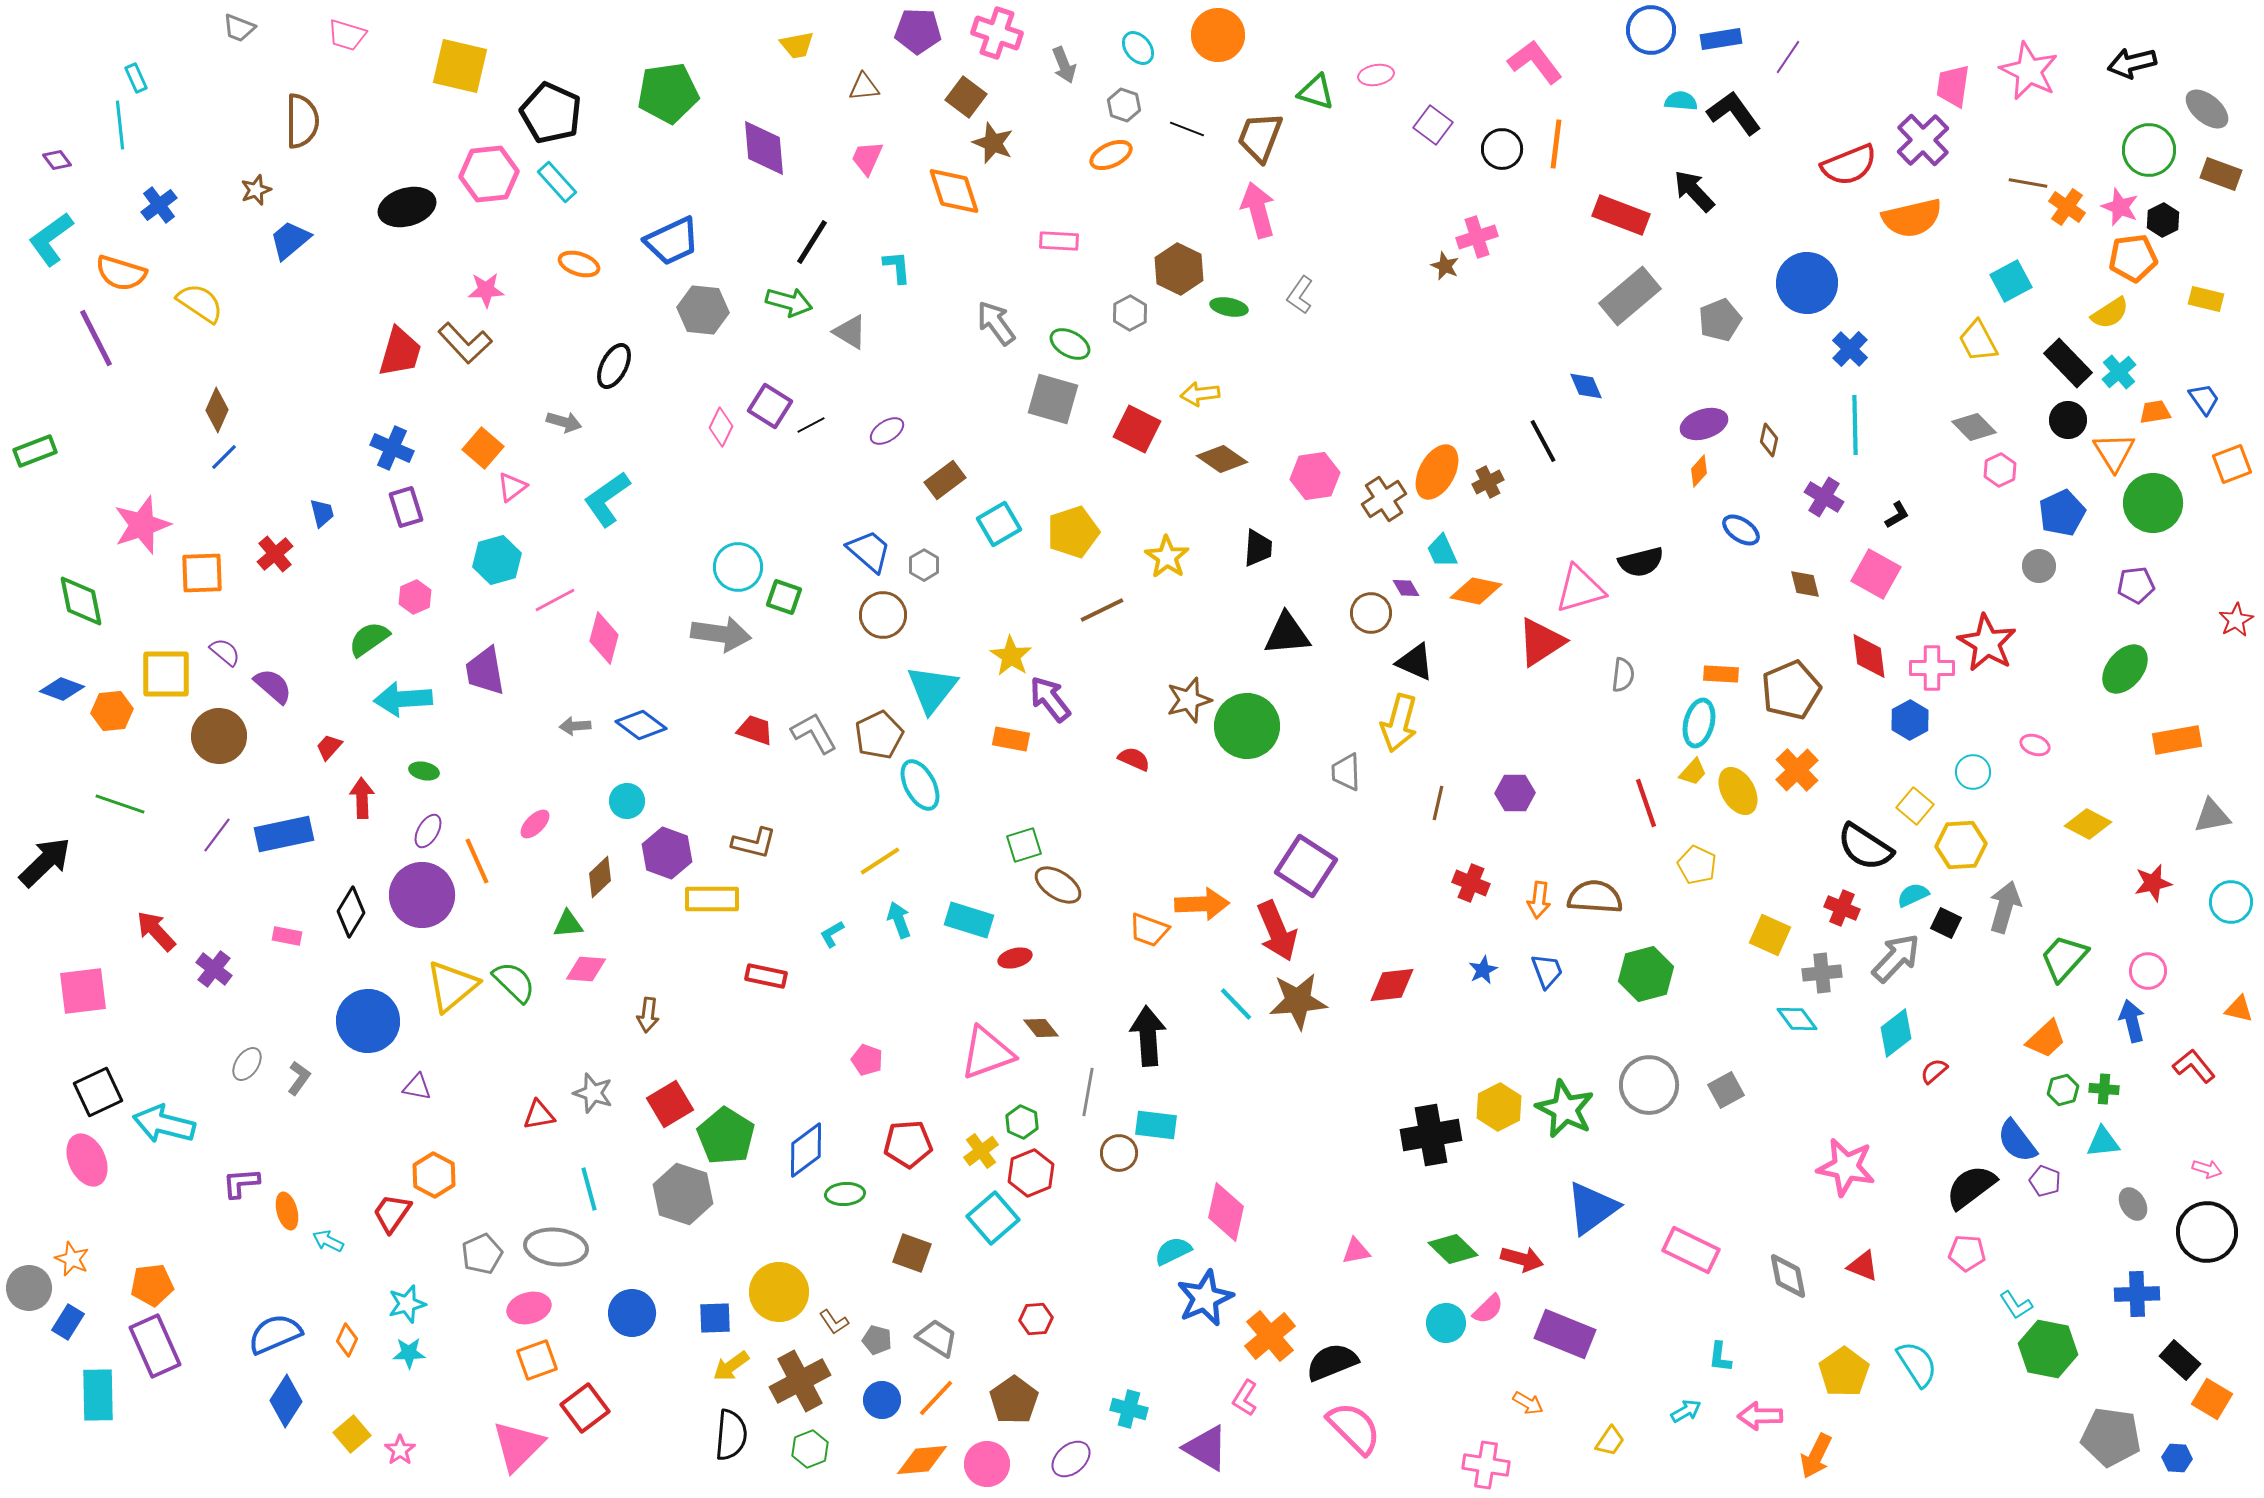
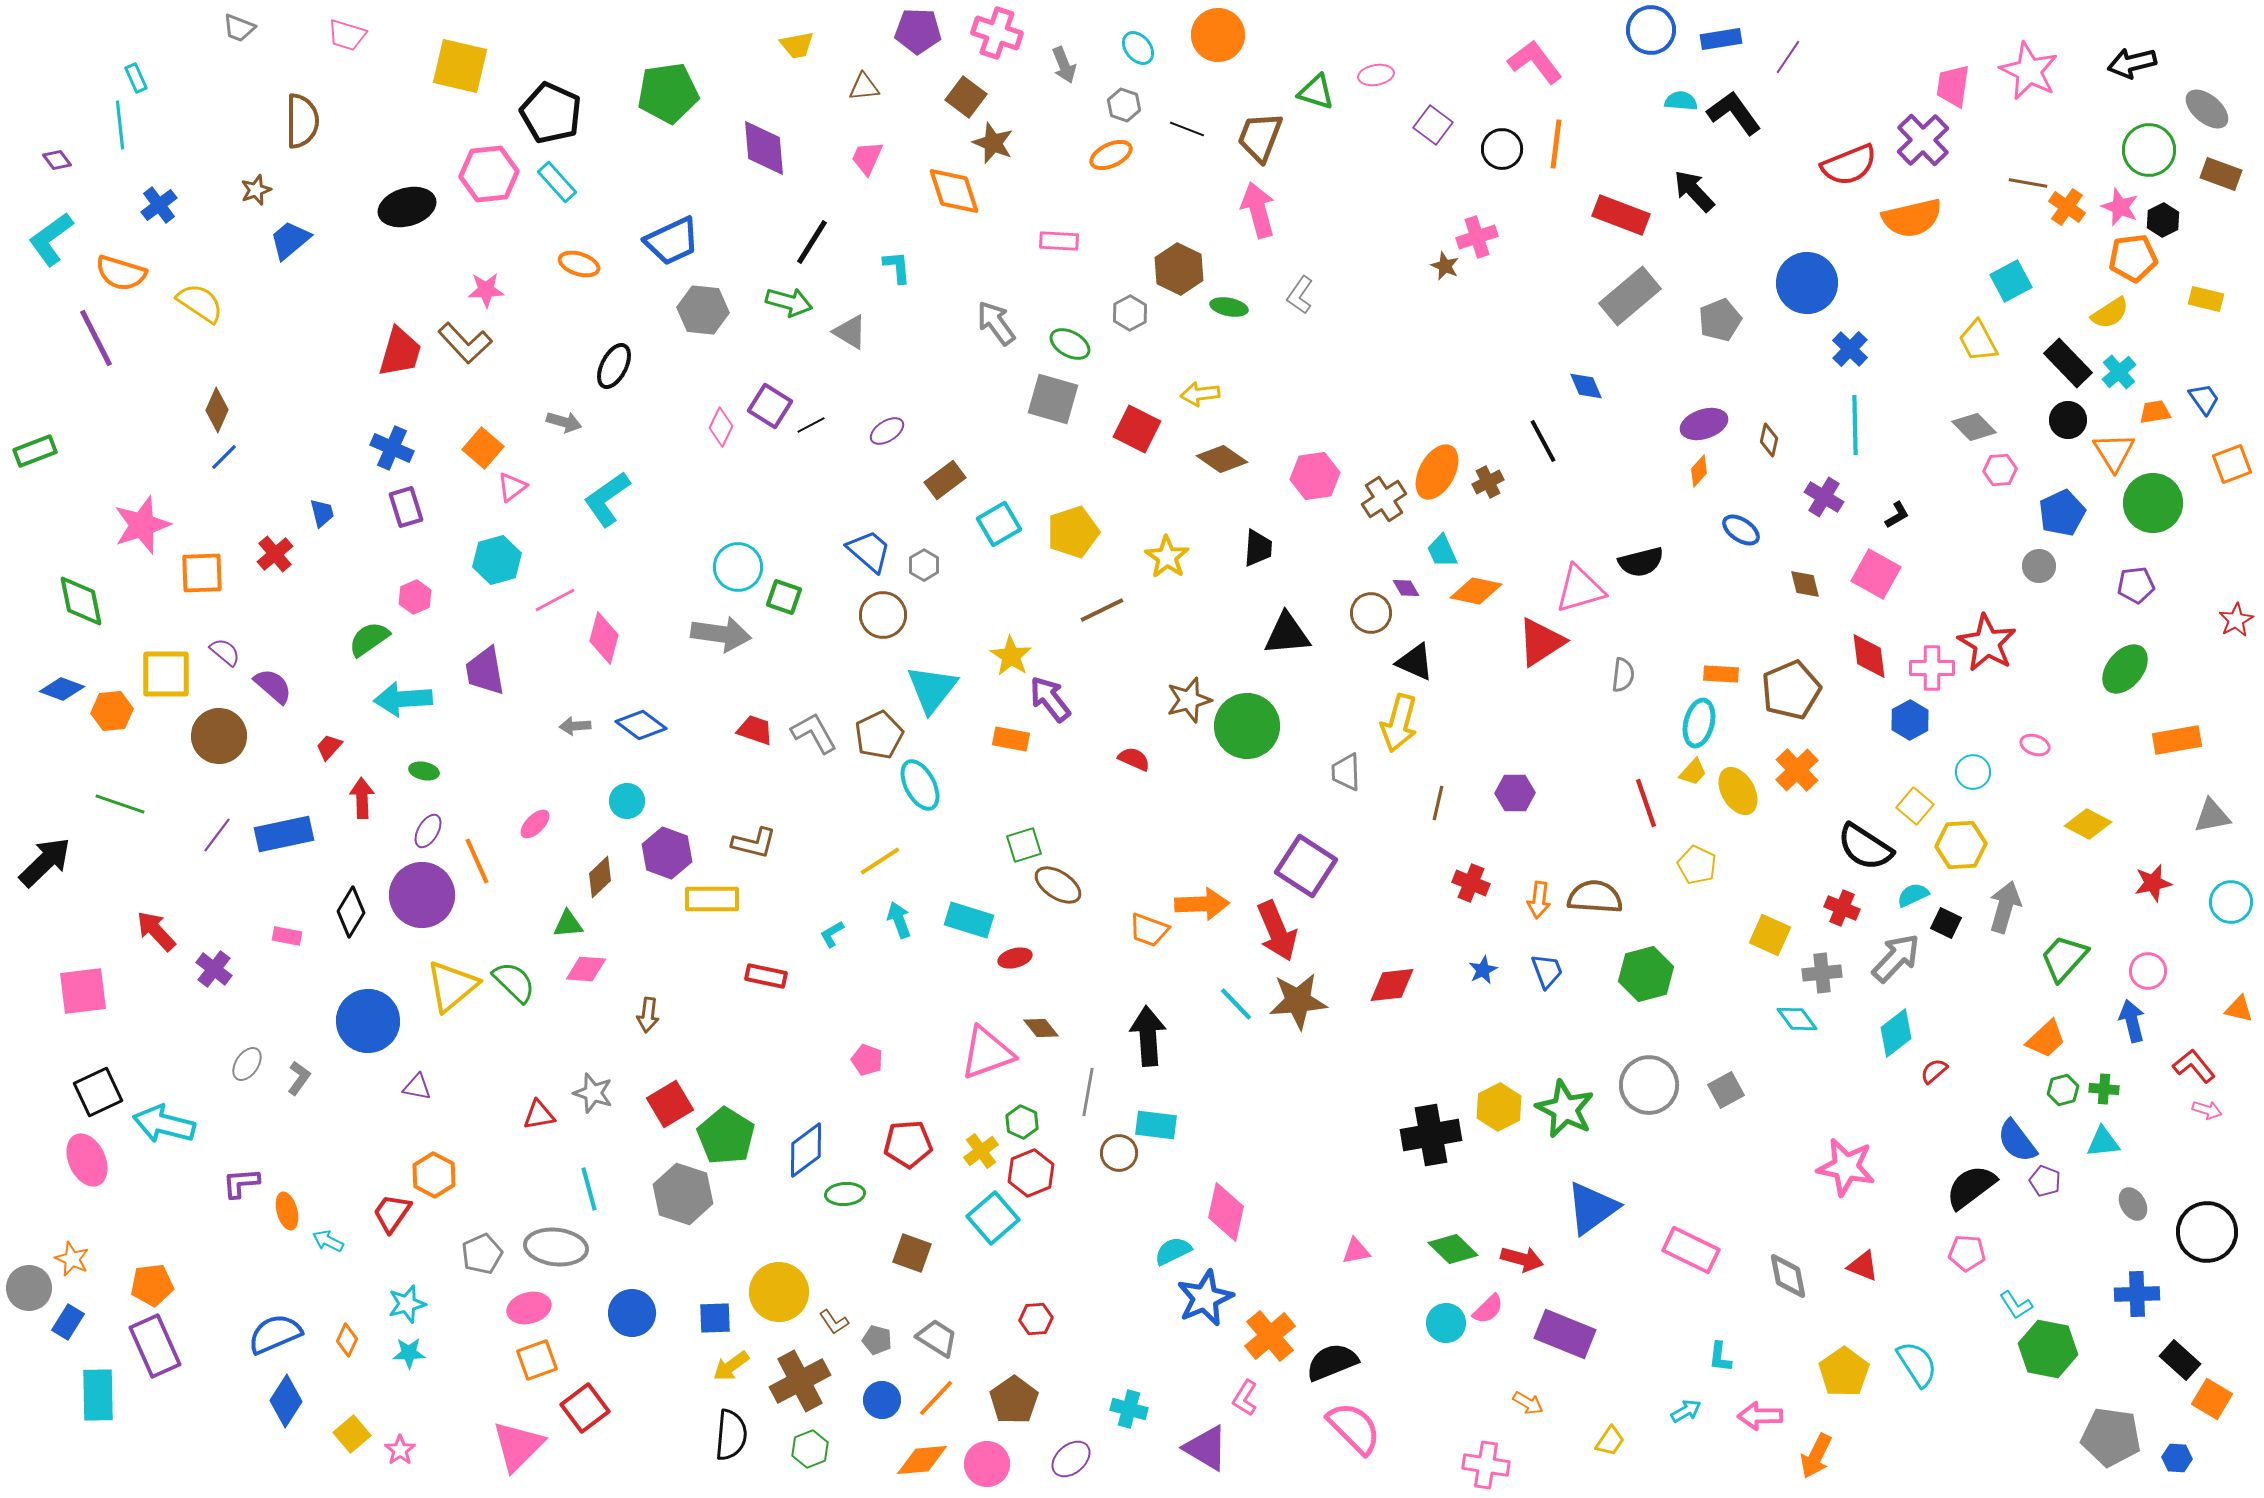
pink hexagon at (2000, 470): rotated 20 degrees clockwise
pink arrow at (2207, 1169): moved 59 px up
